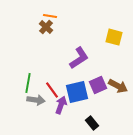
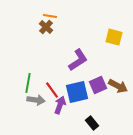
purple L-shape: moved 1 px left, 2 px down
purple arrow: moved 1 px left
